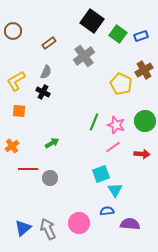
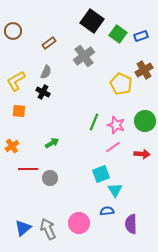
purple semicircle: moved 1 px right; rotated 96 degrees counterclockwise
